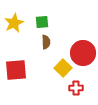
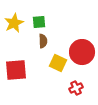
green square: moved 3 px left
brown semicircle: moved 3 px left, 1 px up
red circle: moved 1 px left, 1 px up
yellow square: moved 5 px left, 5 px up; rotated 18 degrees counterclockwise
red cross: rotated 24 degrees counterclockwise
